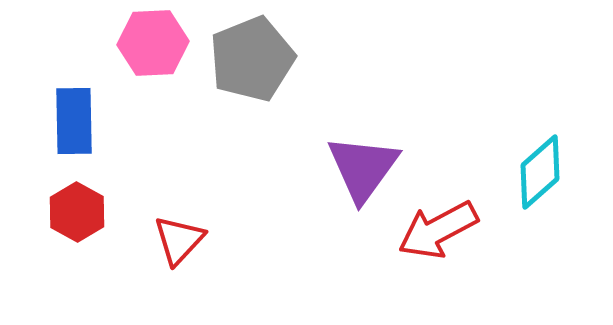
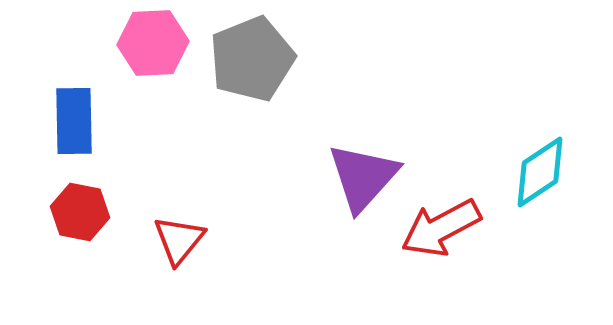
purple triangle: moved 9 px down; rotated 6 degrees clockwise
cyan diamond: rotated 8 degrees clockwise
red hexagon: moved 3 px right; rotated 18 degrees counterclockwise
red arrow: moved 3 px right, 2 px up
red triangle: rotated 4 degrees counterclockwise
